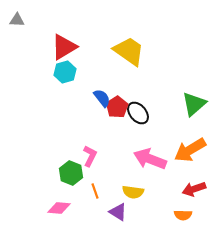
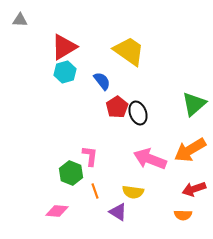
gray triangle: moved 3 px right
blue semicircle: moved 17 px up
black ellipse: rotated 20 degrees clockwise
pink L-shape: rotated 20 degrees counterclockwise
pink diamond: moved 2 px left, 3 px down
